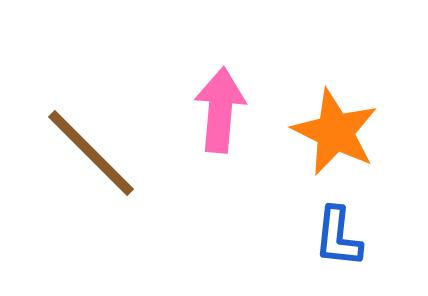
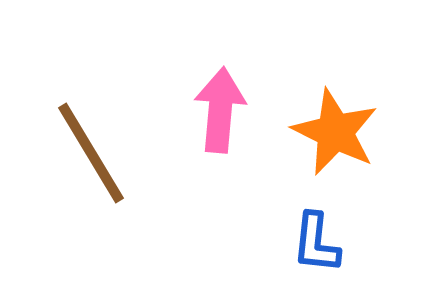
brown line: rotated 14 degrees clockwise
blue L-shape: moved 22 px left, 6 px down
